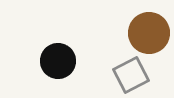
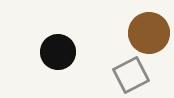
black circle: moved 9 px up
